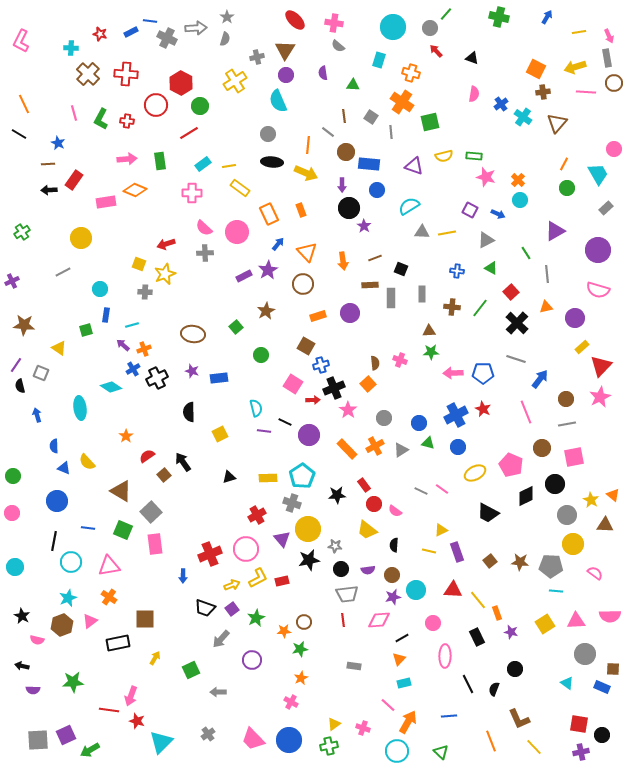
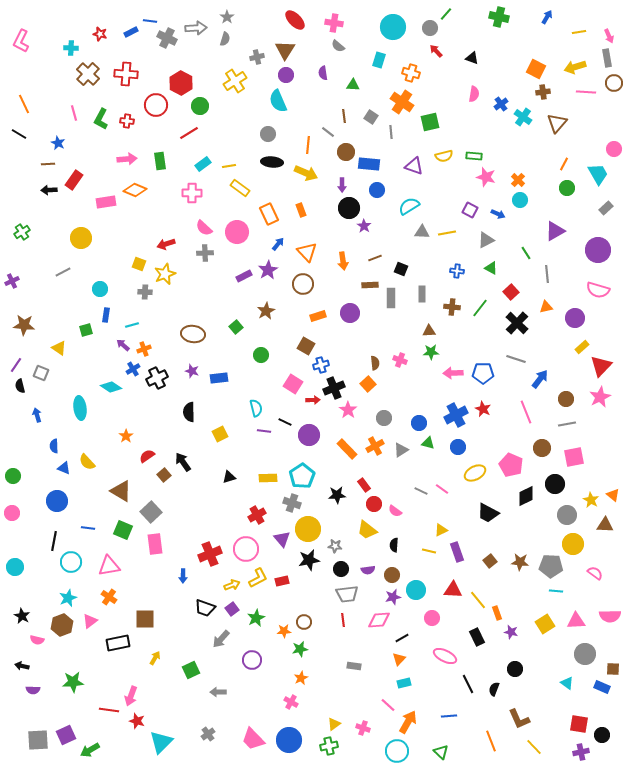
pink circle at (433, 623): moved 1 px left, 5 px up
pink ellipse at (445, 656): rotated 65 degrees counterclockwise
